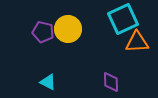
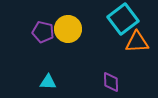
cyan square: rotated 12 degrees counterclockwise
cyan triangle: rotated 24 degrees counterclockwise
